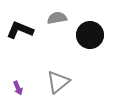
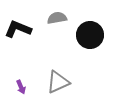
black L-shape: moved 2 px left, 1 px up
gray triangle: rotated 15 degrees clockwise
purple arrow: moved 3 px right, 1 px up
